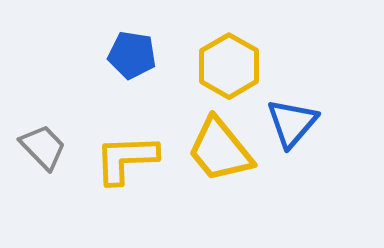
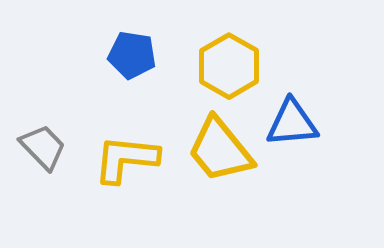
blue triangle: rotated 44 degrees clockwise
yellow L-shape: rotated 8 degrees clockwise
